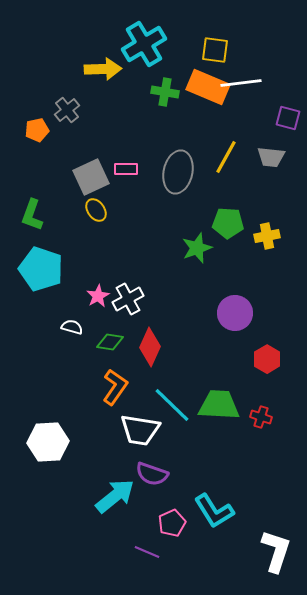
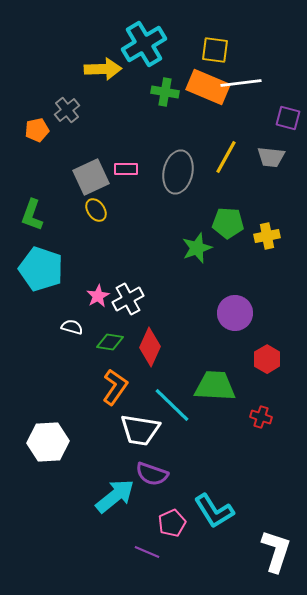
green trapezoid: moved 4 px left, 19 px up
